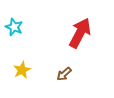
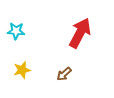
cyan star: moved 2 px right, 4 px down; rotated 18 degrees counterclockwise
yellow star: rotated 12 degrees clockwise
